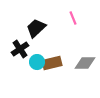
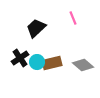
black cross: moved 9 px down
gray diamond: moved 2 px left, 2 px down; rotated 40 degrees clockwise
